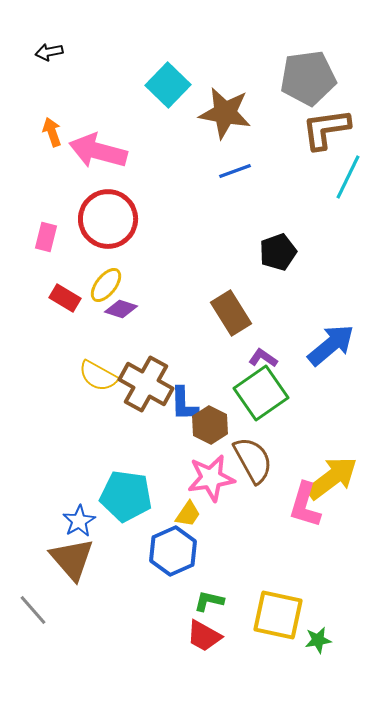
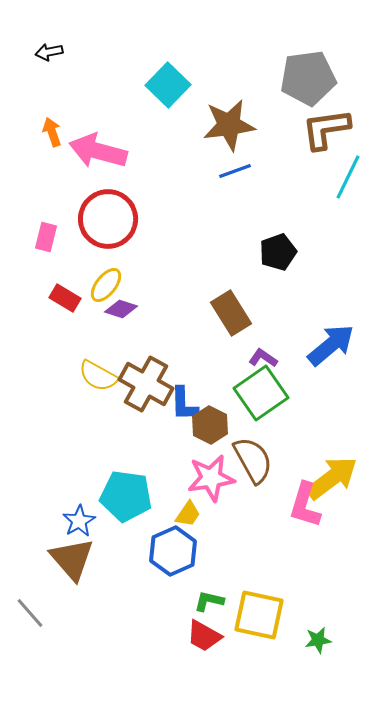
brown star: moved 4 px right, 12 px down; rotated 18 degrees counterclockwise
gray line: moved 3 px left, 3 px down
yellow square: moved 19 px left
